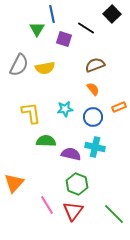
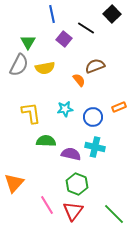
green triangle: moved 9 px left, 13 px down
purple square: rotated 21 degrees clockwise
brown semicircle: moved 1 px down
orange semicircle: moved 14 px left, 9 px up
